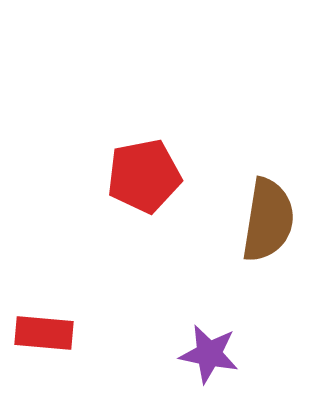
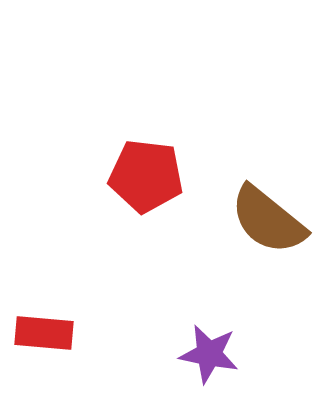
red pentagon: moved 2 px right; rotated 18 degrees clockwise
brown semicircle: rotated 120 degrees clockwise
